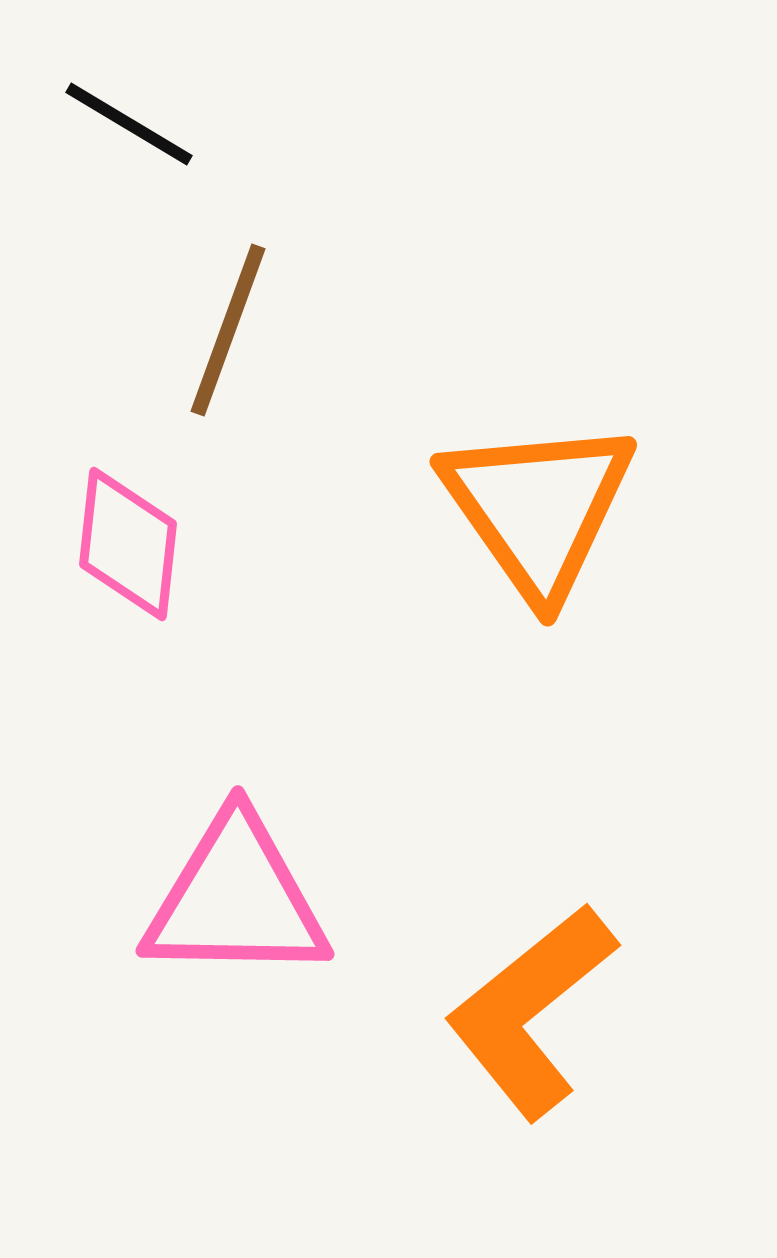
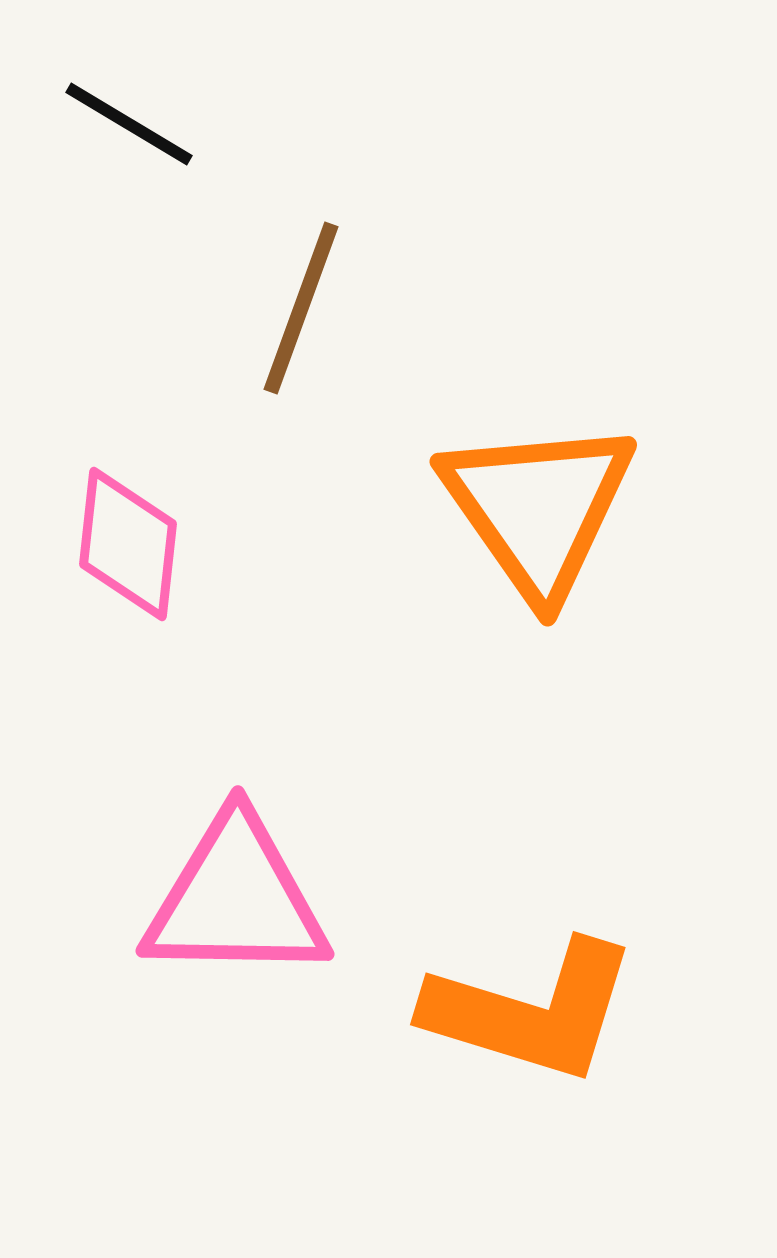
brown line: moved 73 px right, 22 px up
orange L-shape: rotated 124 degrees counterclockwise
